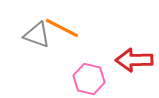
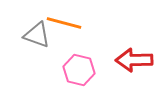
orange line: moved 2 px right, 5 px up; rotated 12 degrees counterclockwise
pink hexagon: moved 10 px left, 9 px up
